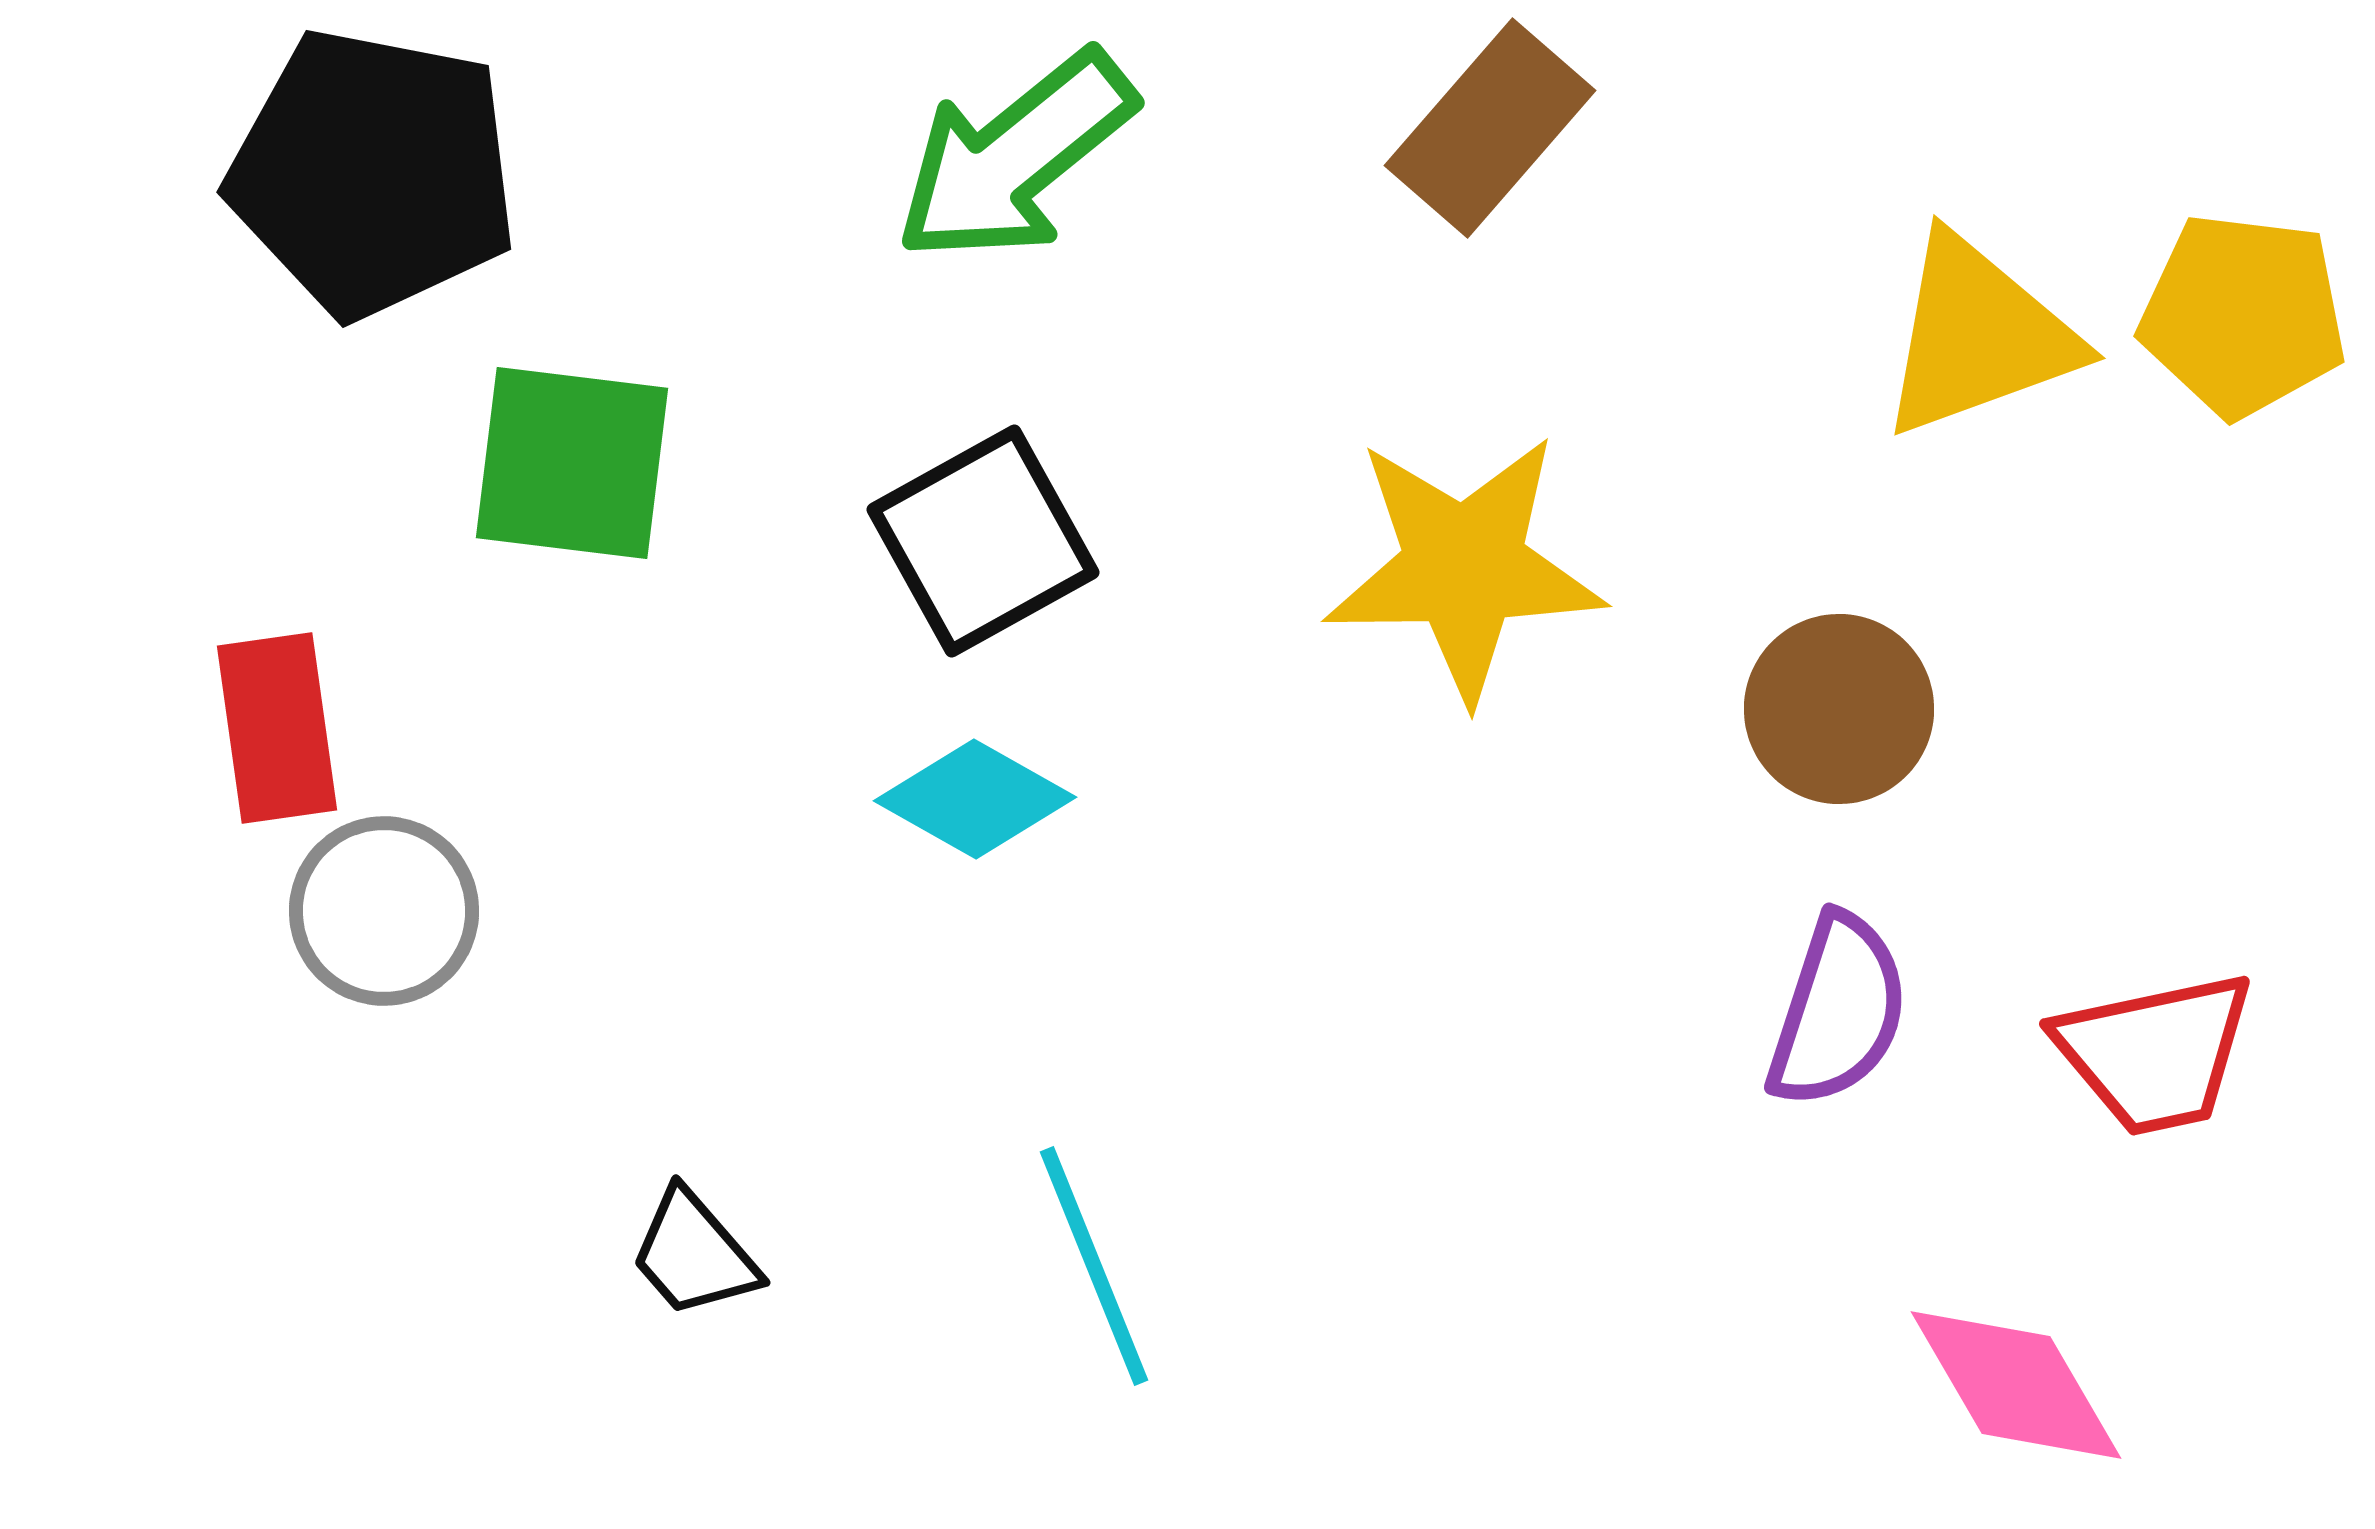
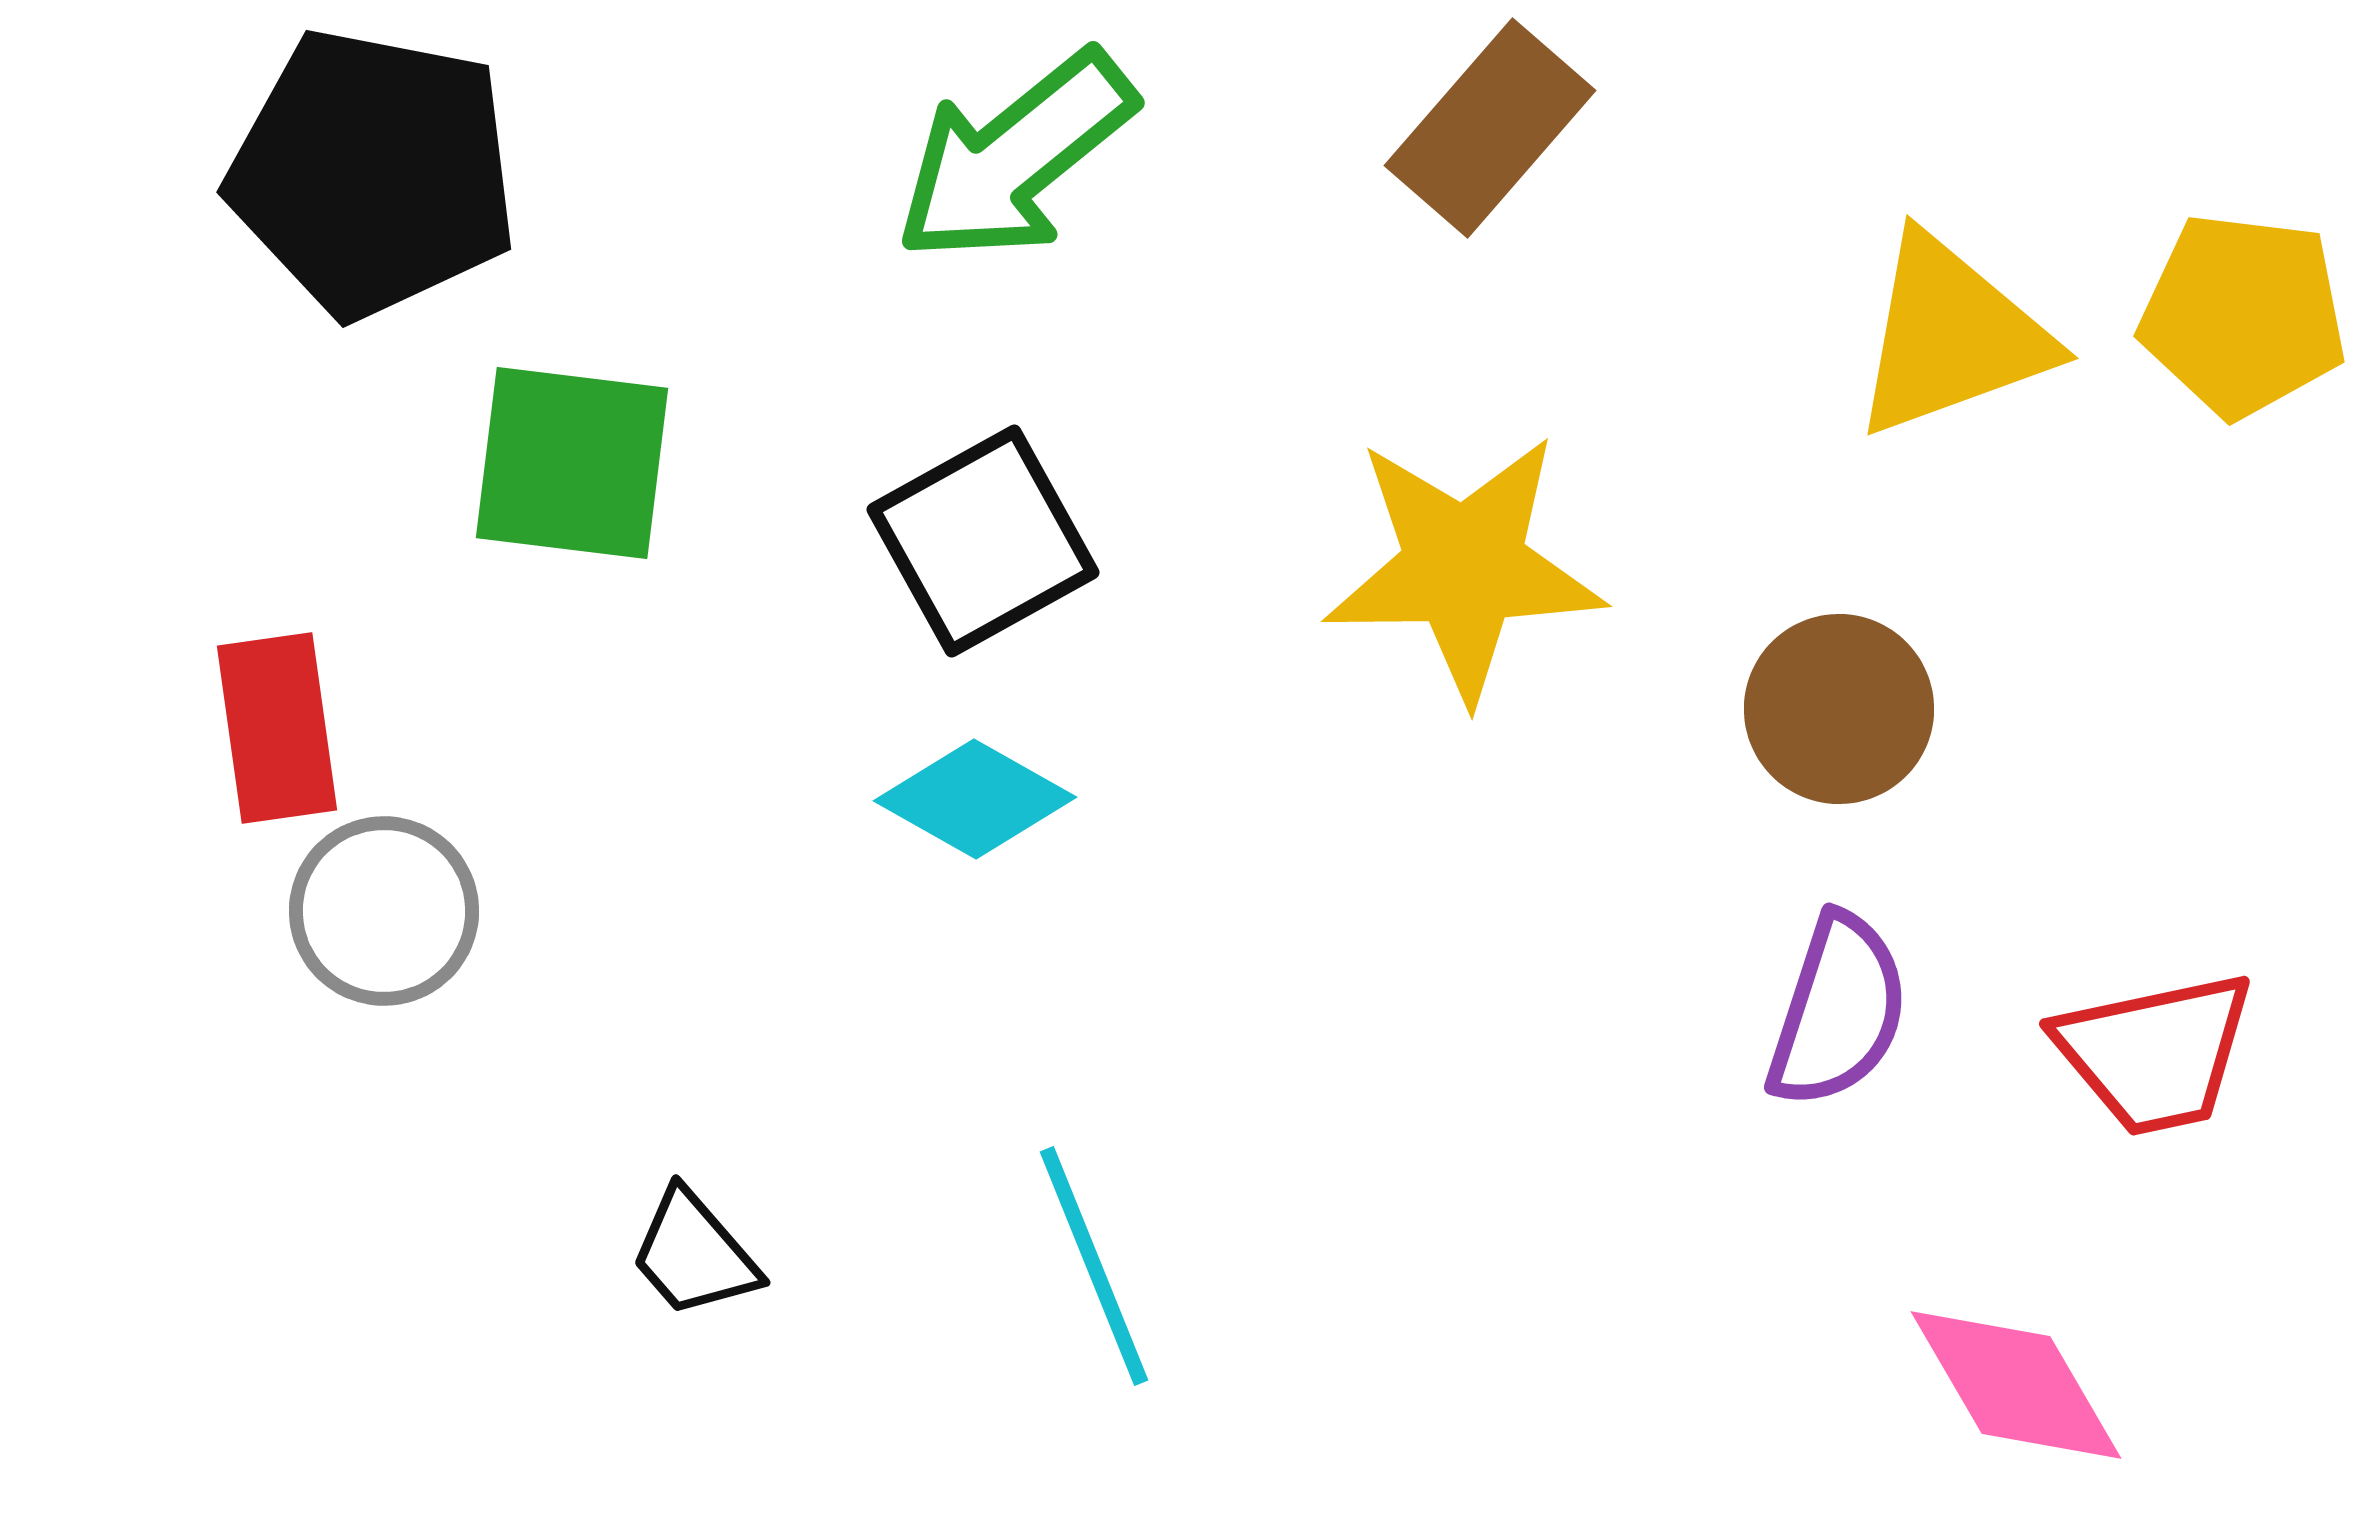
yellow triangle: moved 27 px left
